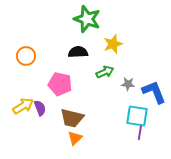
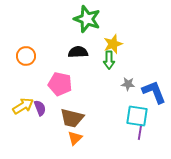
green arrow: moved 4 px right, 12 px up; rotated 114 degrees clockwise
